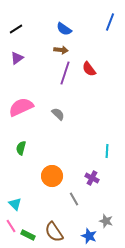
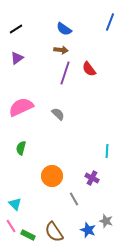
blue star: moved 1 px left, 6 px up
